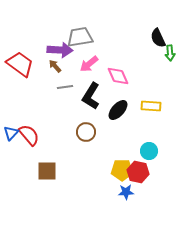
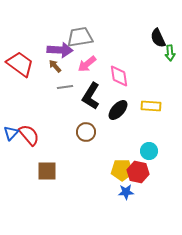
pink arrow: moved 2 px left
pink diamond: moved 1 px right; rotated 15 degrees clockwise
